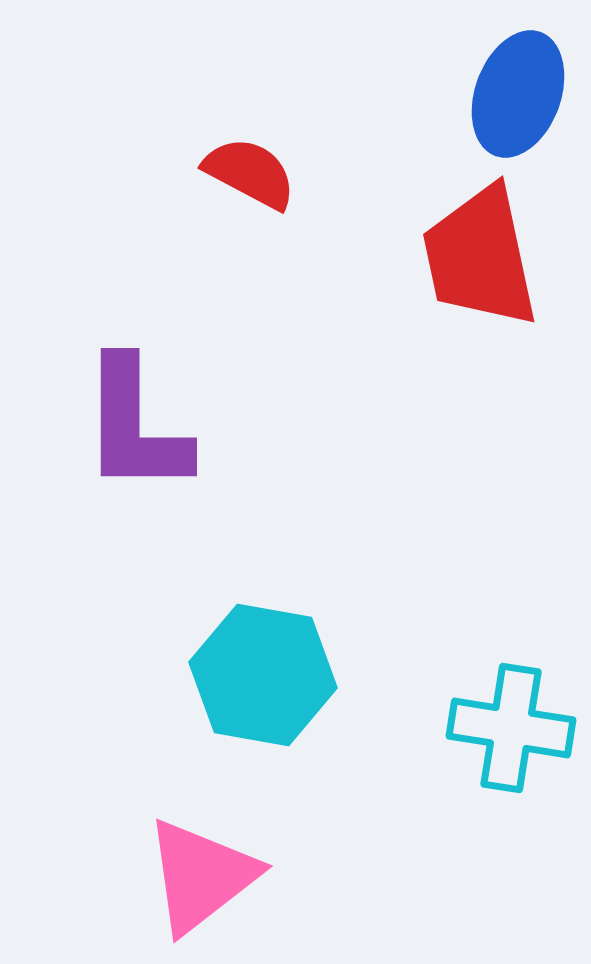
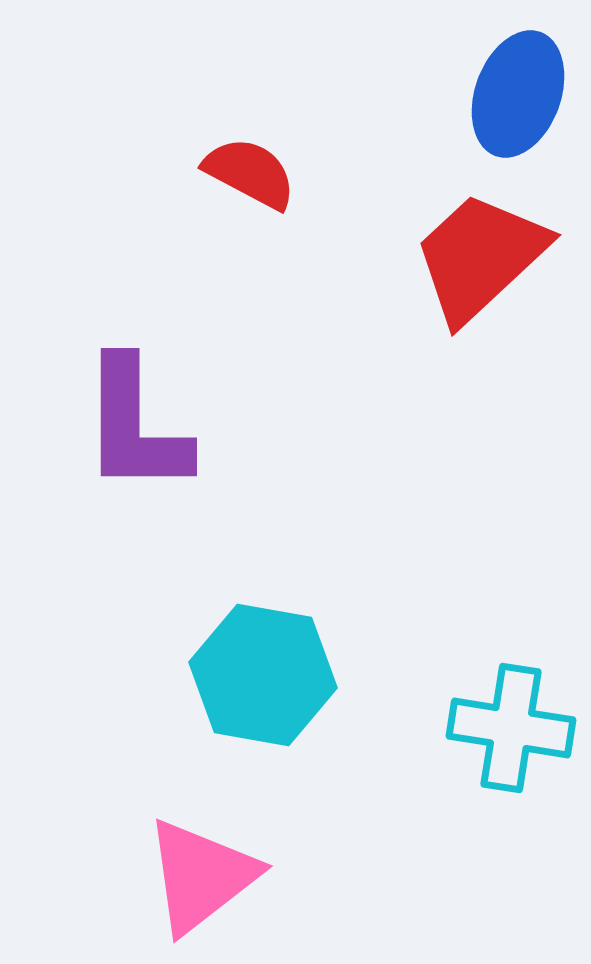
red trapezoid: rotated 59 degrees clockwise
